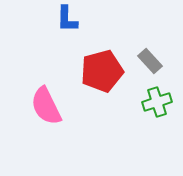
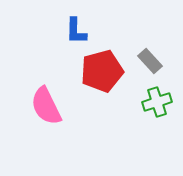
blue L-shape: moved 9 px right, 12 px down
